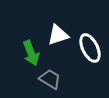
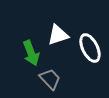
gray trapezoid: rotated 15 degrees clockwise
